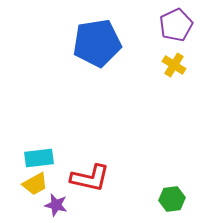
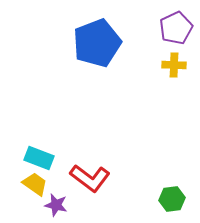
purple pentagon: moved 3 px down
blue pentagon: rotated 12 degrees counterclockwise
yellow cross: rotated 30 degrees counterclockwise
cyan rectangle: rotated 28 degrees clockwise
red L-shape: rotated 24 degrees clockwise
yellow trapezoid: rotated 116 degrees counterclockwise
